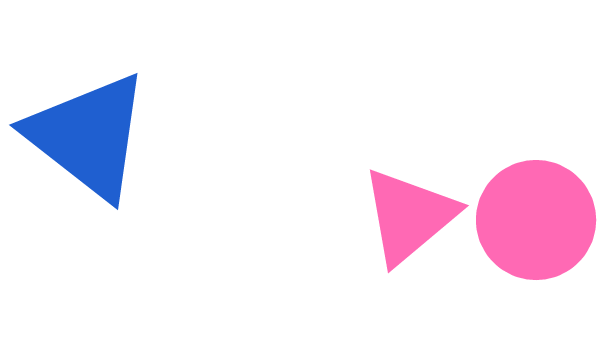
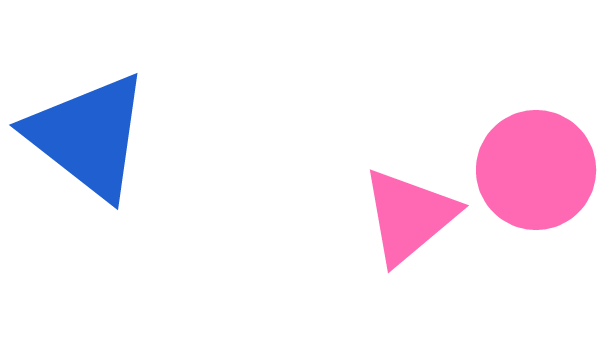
pink circle: moved 50 px up
